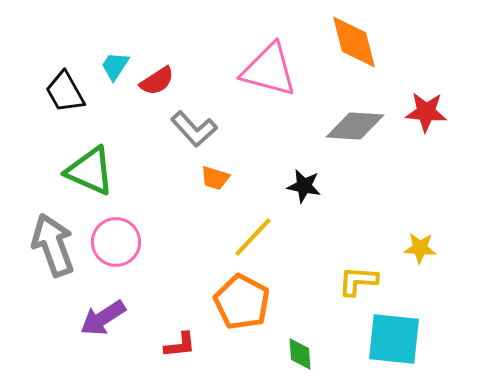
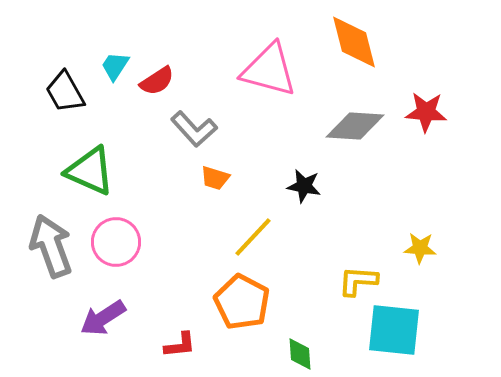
gray arrow: moved 2 px left, 1 px down
cyan square: moved 9 px up
